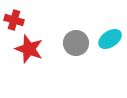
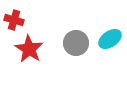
red star: rotated 12 degrees clockwise
